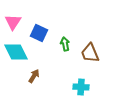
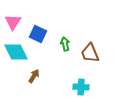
blue square: moved 1 px left, 1 px down
